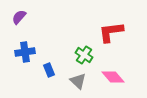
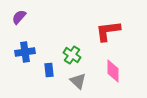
red L-shape: moved 3 px left, 1 px up
green cross: moved 12 px left
blue rectangle: rotated 16 degrees clockwise
pink diamond: moved 6 px up; rotated 40 degrees clockwise
